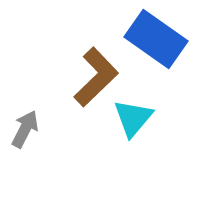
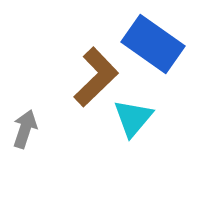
blue rectangle: moved 3 px left, 5 px down
gray arrow: rotated 9 degrees counterclockwise
